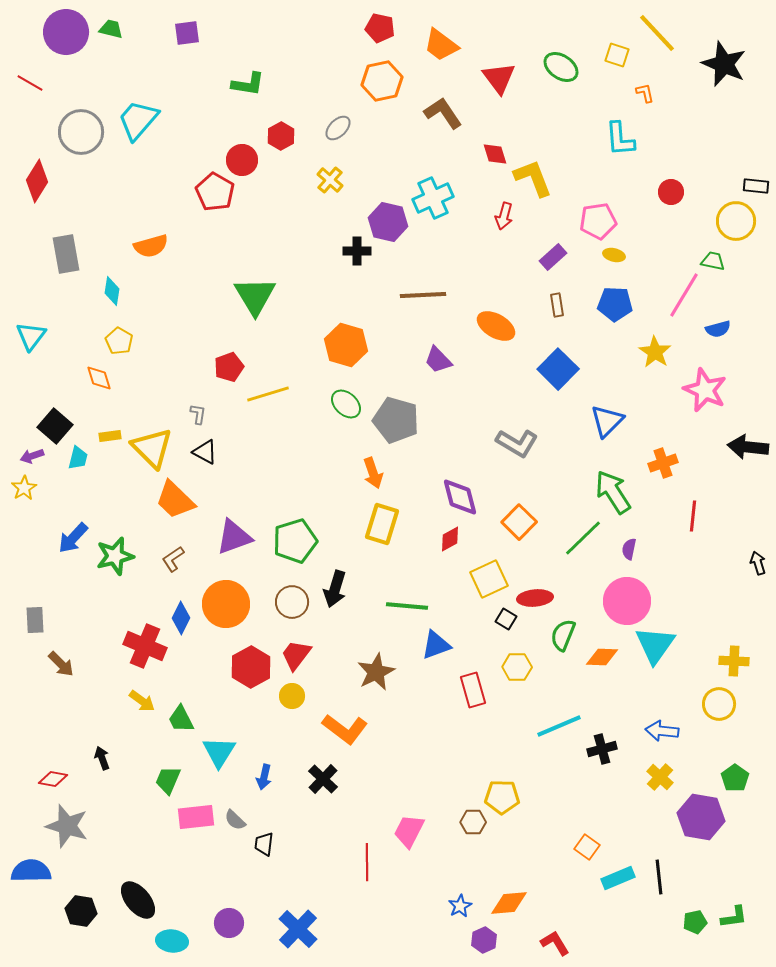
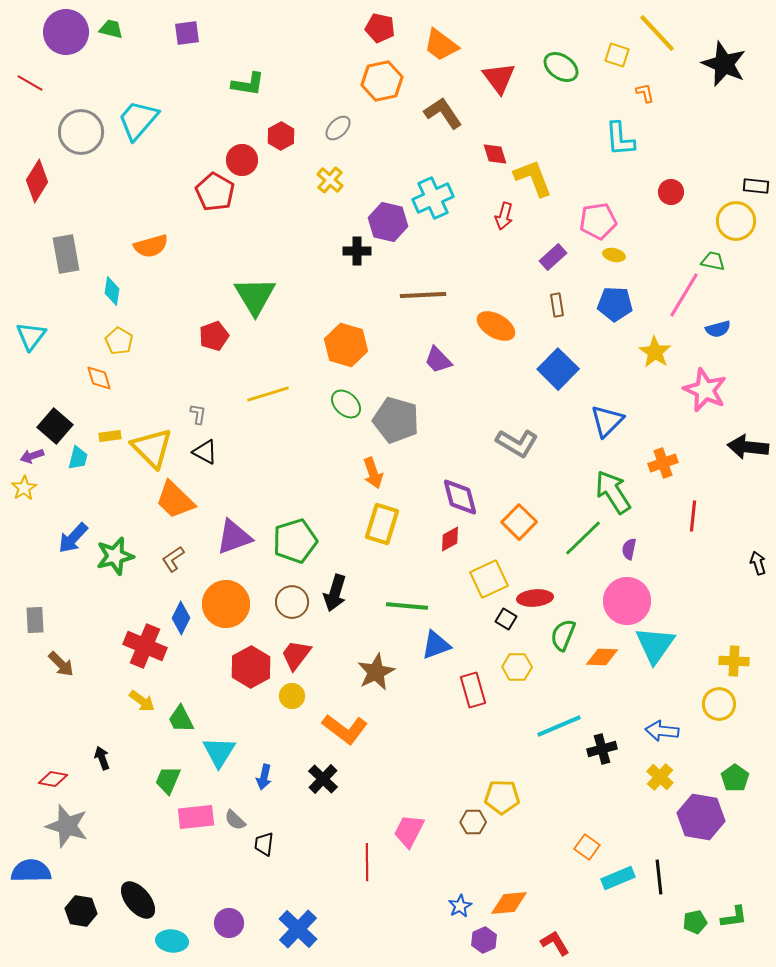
red pentagon at (229, 367): moved 15 px left, 31 px up
black arrow at (335, 589): moved 4 px down
